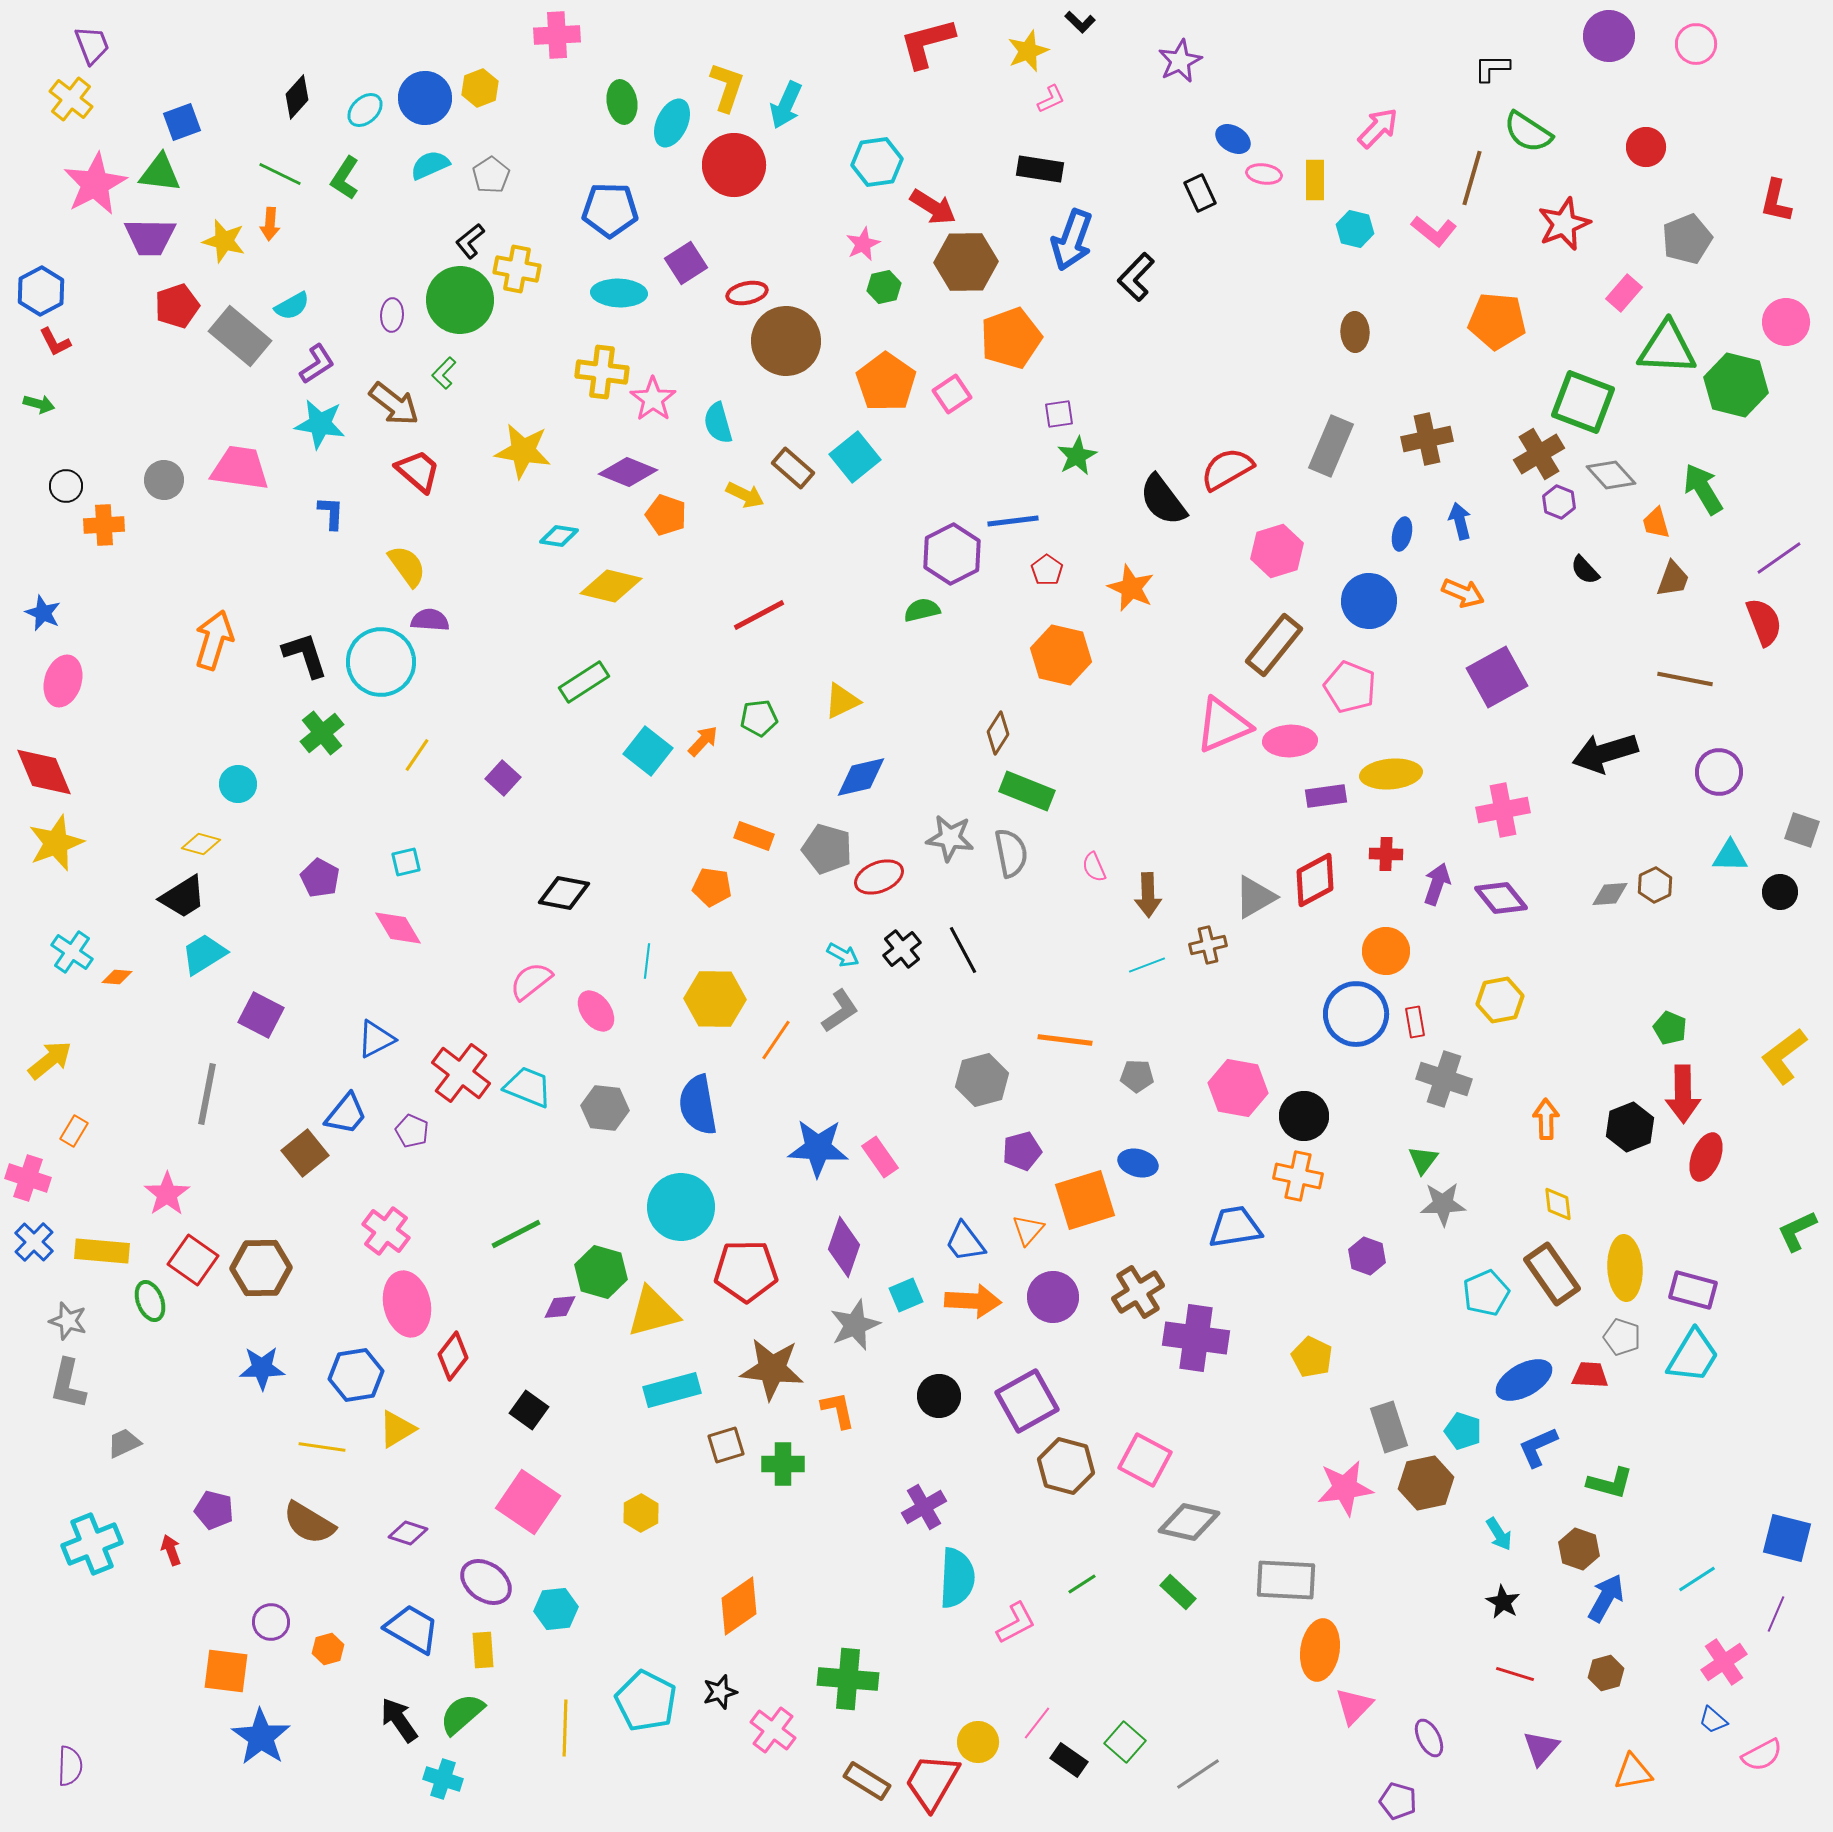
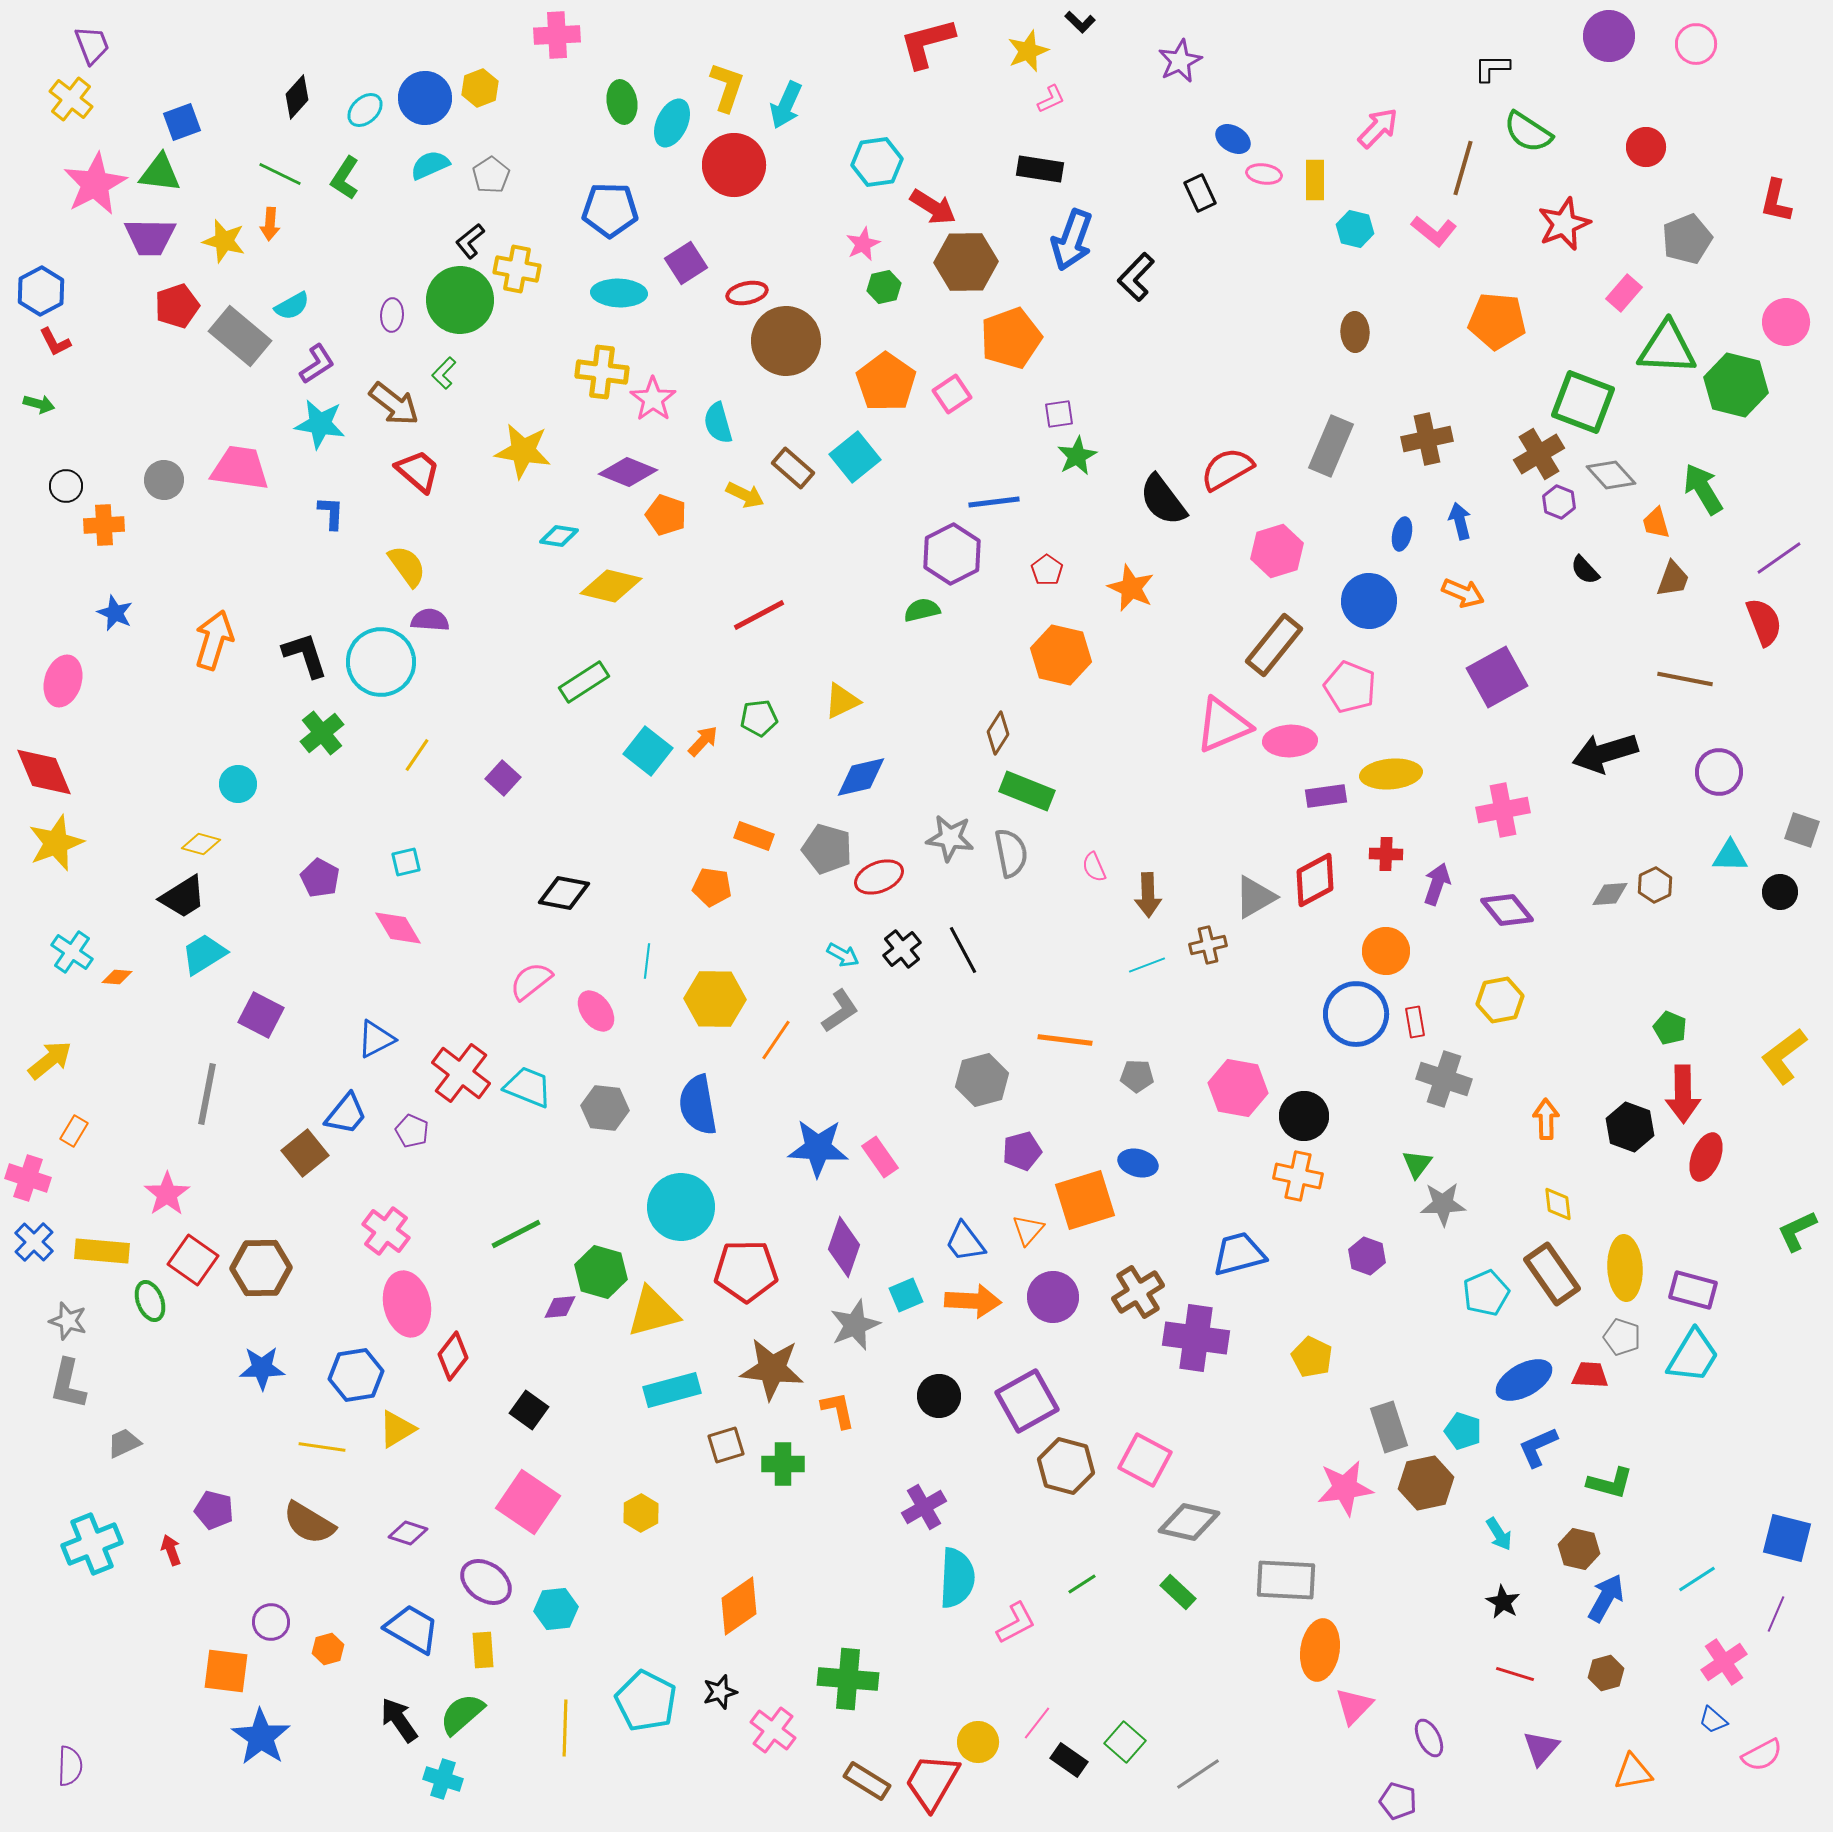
brown line at (1472, 178): moved 9 px left, 10 px up
blue line at (1013, 521): moved 19 px left, 19 px up
blue star at (43, 613): moved 72 px right
purple diamond at (1501, 898): moved 6 px right, 12 px down
black hexagon at (1630, 1127): rotated 18 degrees counterclockwise
green triangle at (1423, 1160): moved 6 px left, 4 px down
blue trapezoid at (1235, 1227): moved 4 px right, 27 px down; rotated 6 degrees counterclockwise
brown hexagon at (1579, 1549): rotated 6 degrees counterclockwise
